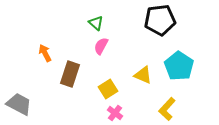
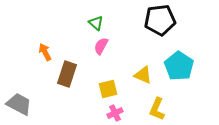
orange arrow: moved 1 px up
brown rectangle: moved 3 px left
yellow square: rotated 18 degrees clockwise
yellow L-shape: moved 10 px left; rotated 20 degrees counterclockwise
pink cross: rotated 28 degrees clockwise
